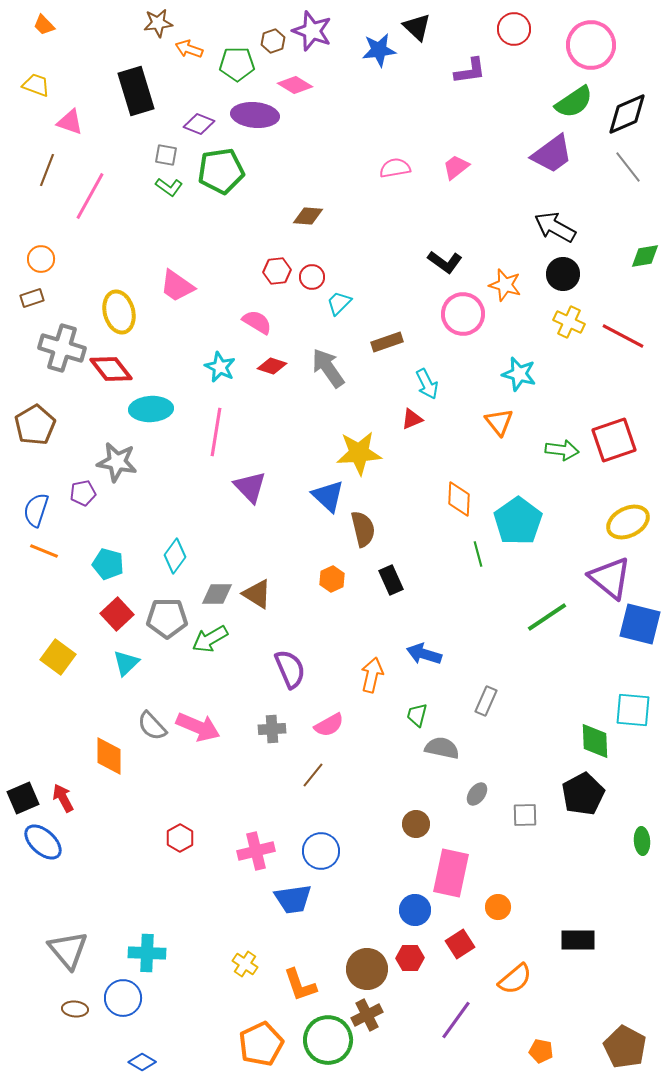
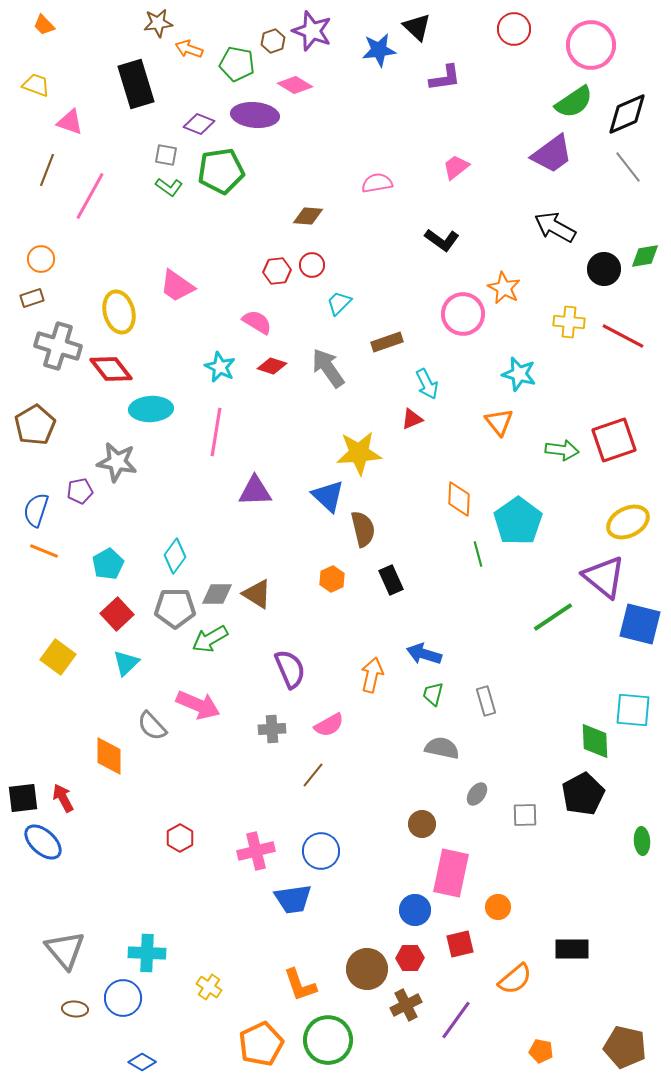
green pentagon at (237, 64): rotated 12 degrees clockwise
purple L-shape at (470, 71): moved 25 px left, 7 px down
black rectangle at (136, 91): moved 7 px up
pink semicircle at (395, 168): moved 18 px left, 15 px down
black L-shape at (445, 262): moved 3 px left, 22 px up
black circle at (563, 274): moved 41 px right, 5 px up
red circle at (312, 277): moved 12 px up
orange star at (505, 285): moved 1 px left, 3 px down; rotated 12 degrees clockwise
yellow cross at (569, 322): rotated 20 degrees counterclockwise
gray cross at (62, 348): moved 4 px left, 2 px up
purple triangle at (250, 487): moved 5 px right, 4 px down; rotated 48 degrees counterclockwise
purple pentagon at (83, 493): moved 3 px left, 2 px up
cyan pentagon at (108, 564): rotated 28 degrees clockwise
purple triangle at (610, 578): moved 6 px left, 1 px up
green line at (547, 617): moved 6 px right
gray pentagon at (167, 618): moved 8 px right, 10 px up
gray rectangle at (486, 701): rotated 40 degrees counterclockwise
green trapezoid at (417, 715): moved 16 px right, 21 px up
pink arrow at (198, 727): moved 22 px up
black square at (23, 798): rotated 16 degrees clockwise
brown circle at (416, 824): moved 6 px right
black rectangle at (578, 940): moved 6 px left, 9 px down
red square at (460, 944): rotated 20 degrees clockwise
gray triangle at (68, 950): moved 3 px left
yellow cross at (245, 964): moved 36 px left, 23 px down
brown cross at (367, 1015): moved 39 px right, 10 px up
brown pentagon at (625, 1047): rotated 15 degrees counterclockwise
